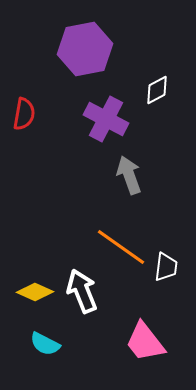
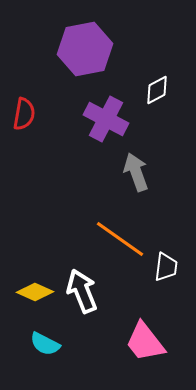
gray arrow: moved 7 px right, 3 px up
orange line: moved 1 px left, 8 px up
